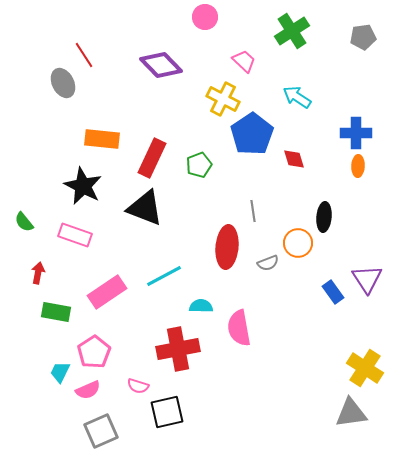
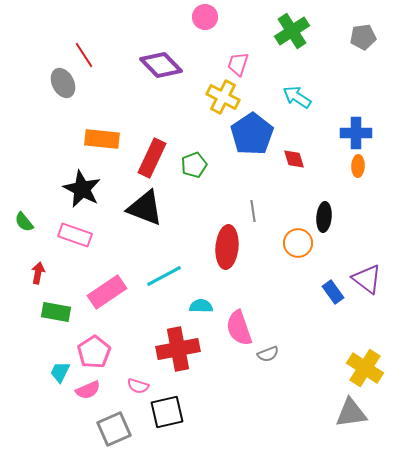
pink trapezoid at (244, 61): moved 6 px left, 3 px down; rotated 115 degrees counterclockwise
yellow cross at (223, 99): moved 2 px up
green pentagon at (199, 165): moved 5 px left
black star at (83, 186): moved 1 px left, 3 px down
gray semicircle at (268, 263): moved 91 px down
purple triangle at (367, 279): rotated 20 degrees counterclockwise
pink semicircle at (239, 328): rotated 9 degrees counterclockwise
gray square at (101, 431): moved 13 px right, 2 px up
